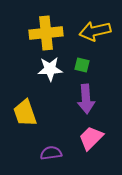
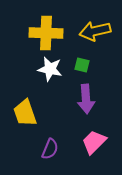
yellow cross: rotated 8 degrees clockwise
white star: rotated 15 degrees clockwise
pink trapezoid: moved 3 px right, 4 px down
purple semicircle: moved 1 px left, 4 px up; rotated 120 degrees clockwise
